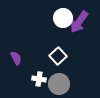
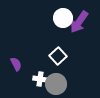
purple semicircle: moved 6 px down
white cross: moved 1 px right
gray circle: moved 3 px left
